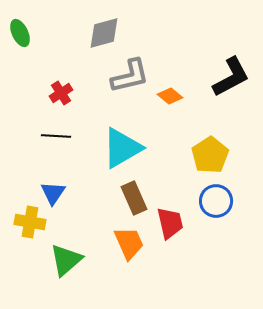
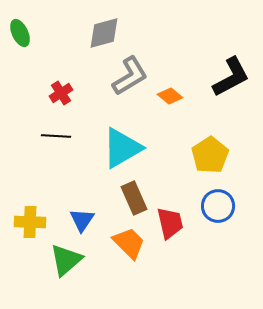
gray L-shape: rotated 18 degrees counterclockwise
blue triangle: moved 29 px right, 27 px down
blue circle: moved 2 px right, 5 px down
yellow cross: rotated 8 degrees counterclockwise
orange trapezoid: rotated 21 degrees counterclockwise
